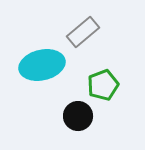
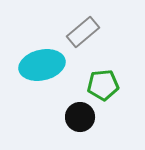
green pentagon: rotated 16 degrees clockwise
black circle: moved 2 px right, 1 px down
